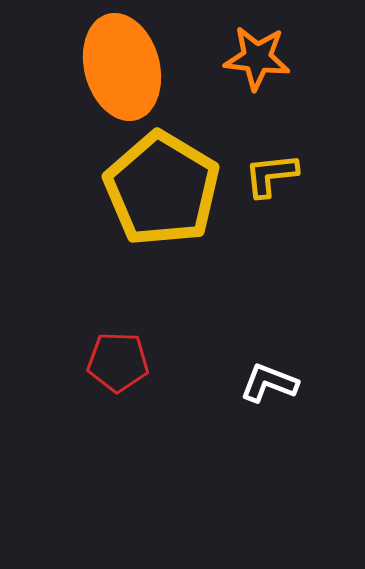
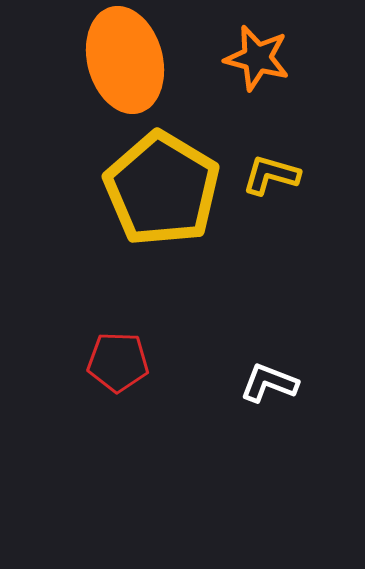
orange star: rotated 8 degrees clockwise
orange ellipse: moved 3 px right, 7 px up
yellow L-shape: rotated 22 degrees clockwise
